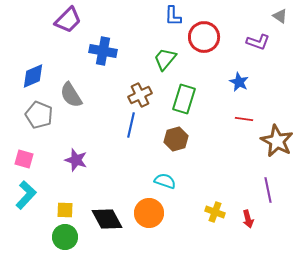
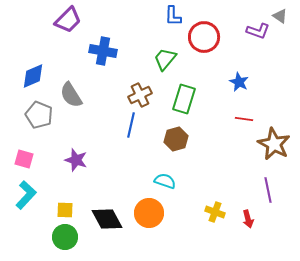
purple L-shape: moved 11 px up
brown star: moved 3 px left, 3 px down
